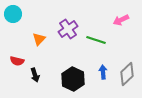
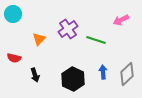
red semicircle: moved 3 px left, 3 px up
